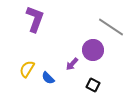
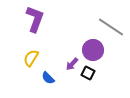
yellow semicircle: moved 4 px right, 11 px up
black square: moved 5 px left, 12 px up
